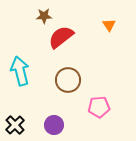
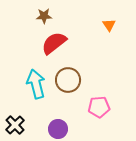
red semicircle: moved 7 px left, 6 px down
cyan arrow: moved 16 px right, 13 px down
purple circle: moved 4 px right, 4 px down
